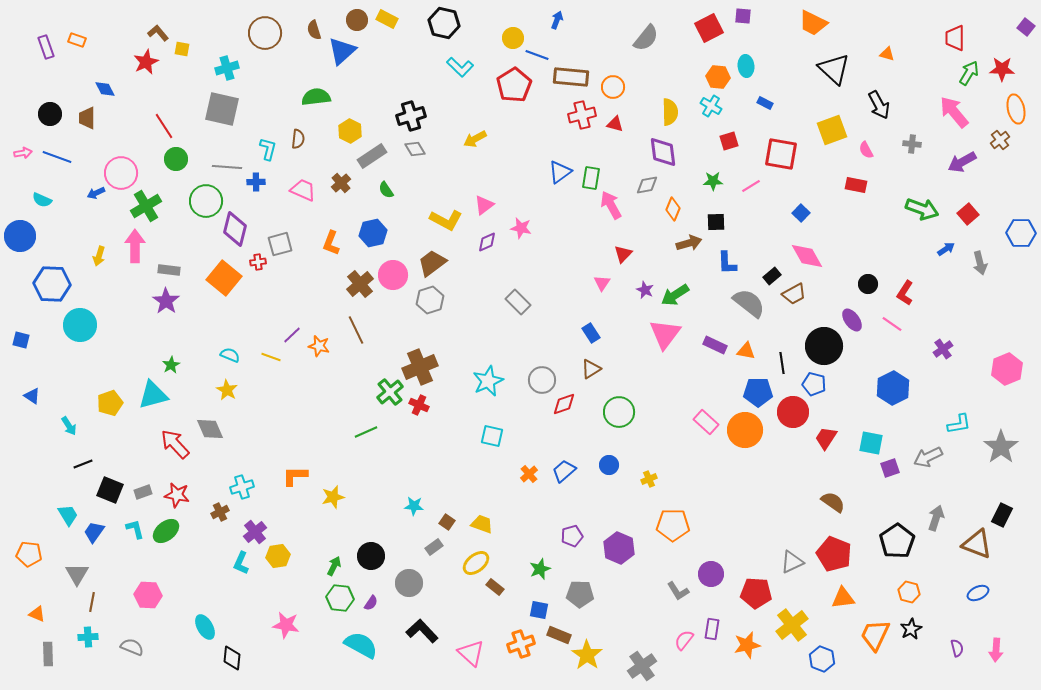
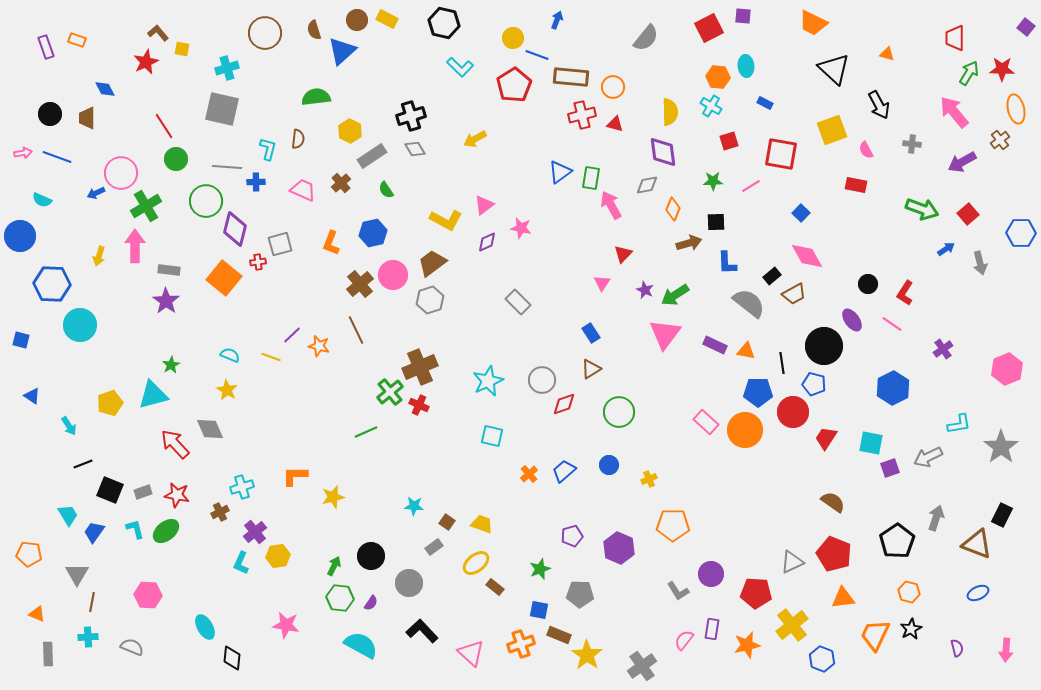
pink arrow at (996, 650): moved 10 px right
